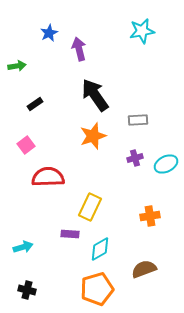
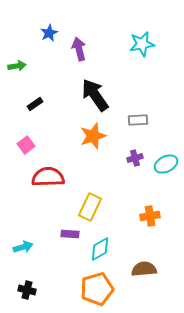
cyan star: moved 13 px down
brown semicircle: rotated 15 degrees clockwise
